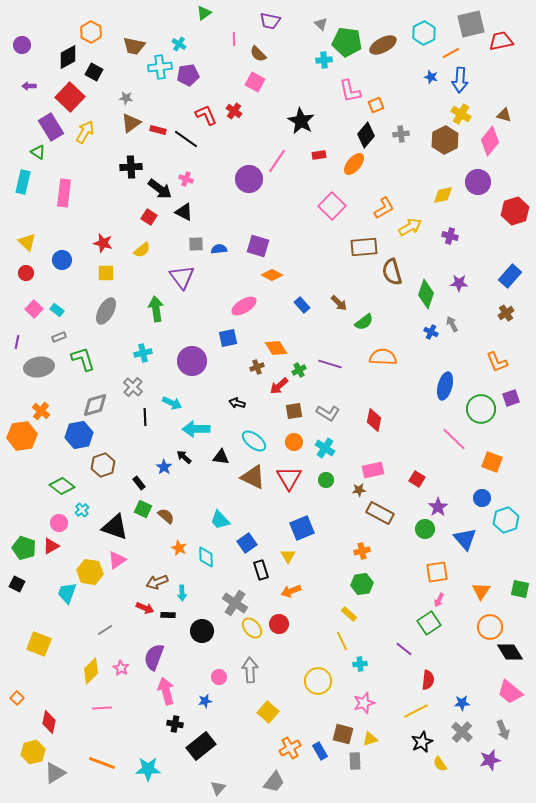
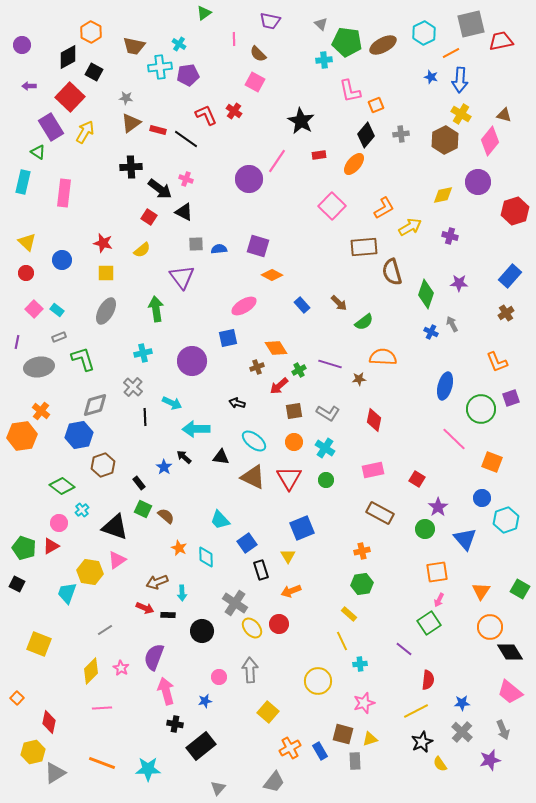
brown star at (359, 490): moved 111 px up
green square at (520, 589): rotated 18 degrees clockwise
